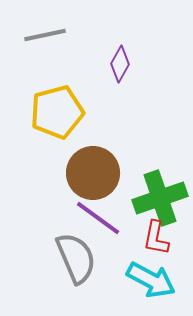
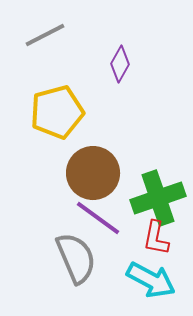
gray line: rotated 15 degrees counterclockwise
green cross: moved 2 px left
